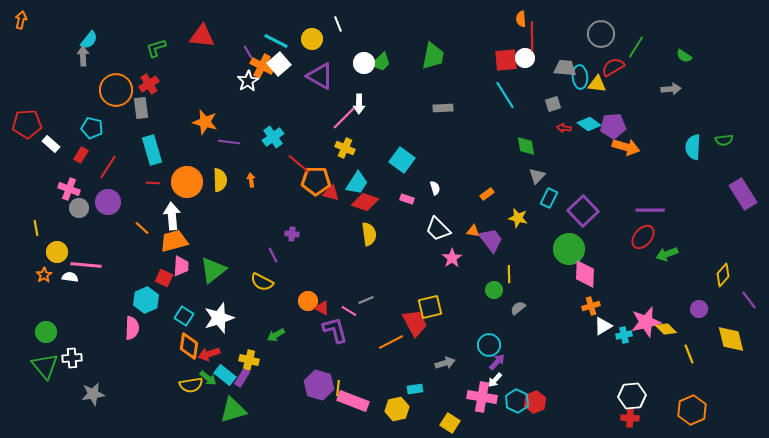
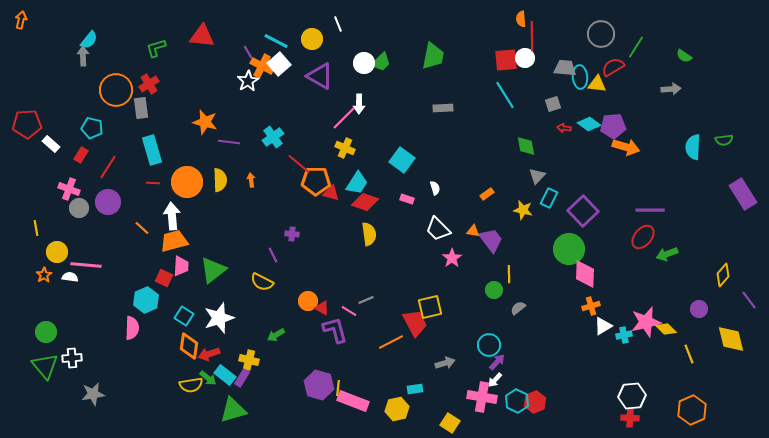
yellow star at (518, 218): moved 5 px right, 8 px up
